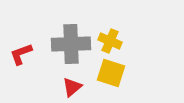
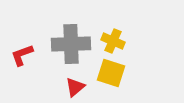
yellow cross: moved 3 px right
red L-shape: moved 1 px right, 1 px down
red triangle: moved 3 px right
